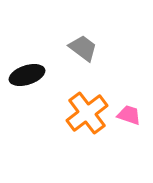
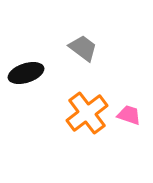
black ellipse: moved 1 px left, 2 px up
